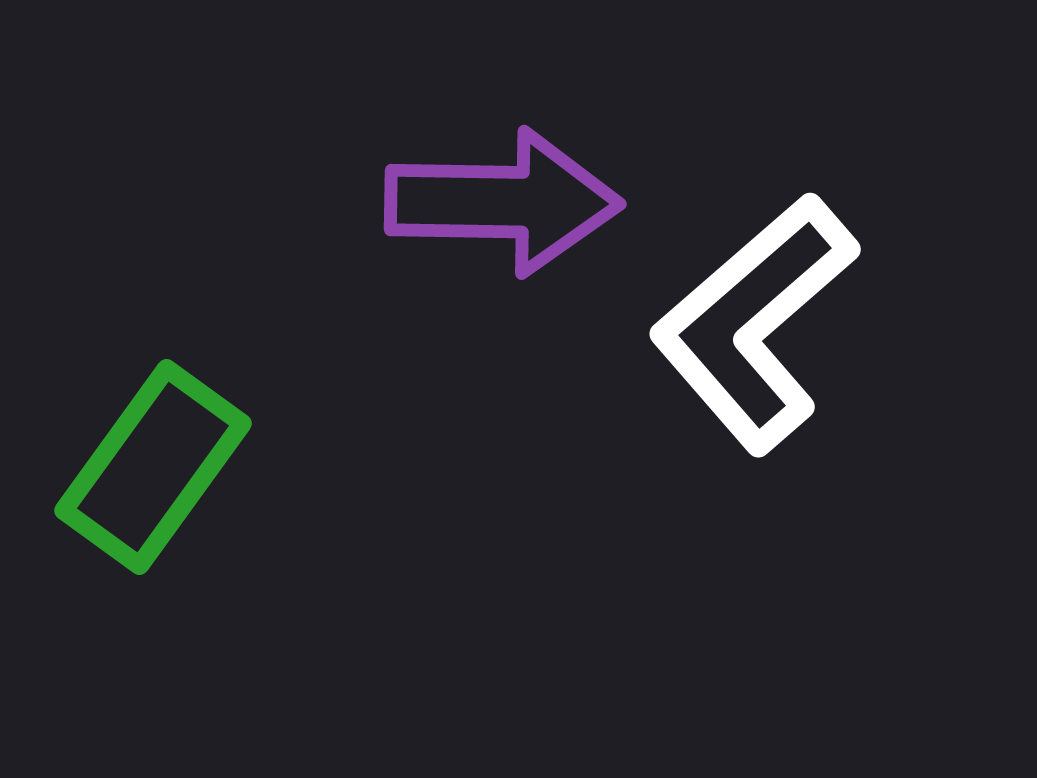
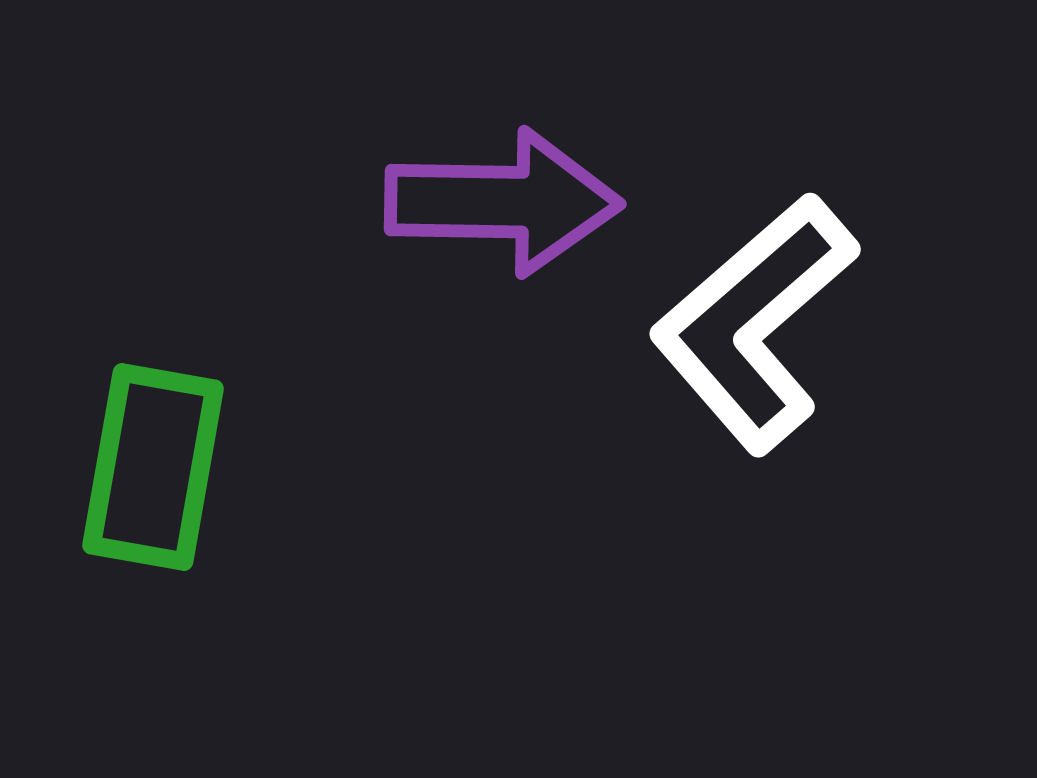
green rectangle: rotated 26 degrees counterclockwise
